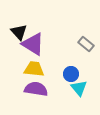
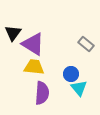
black triangle: moved 6 px left, 1 px down; rotated 18 degrees clockwise
yellow trapezoid: moved 2 px up
purple semicircle: moved 6 px right, 4 px down; rotated 85 degrees clockwise
